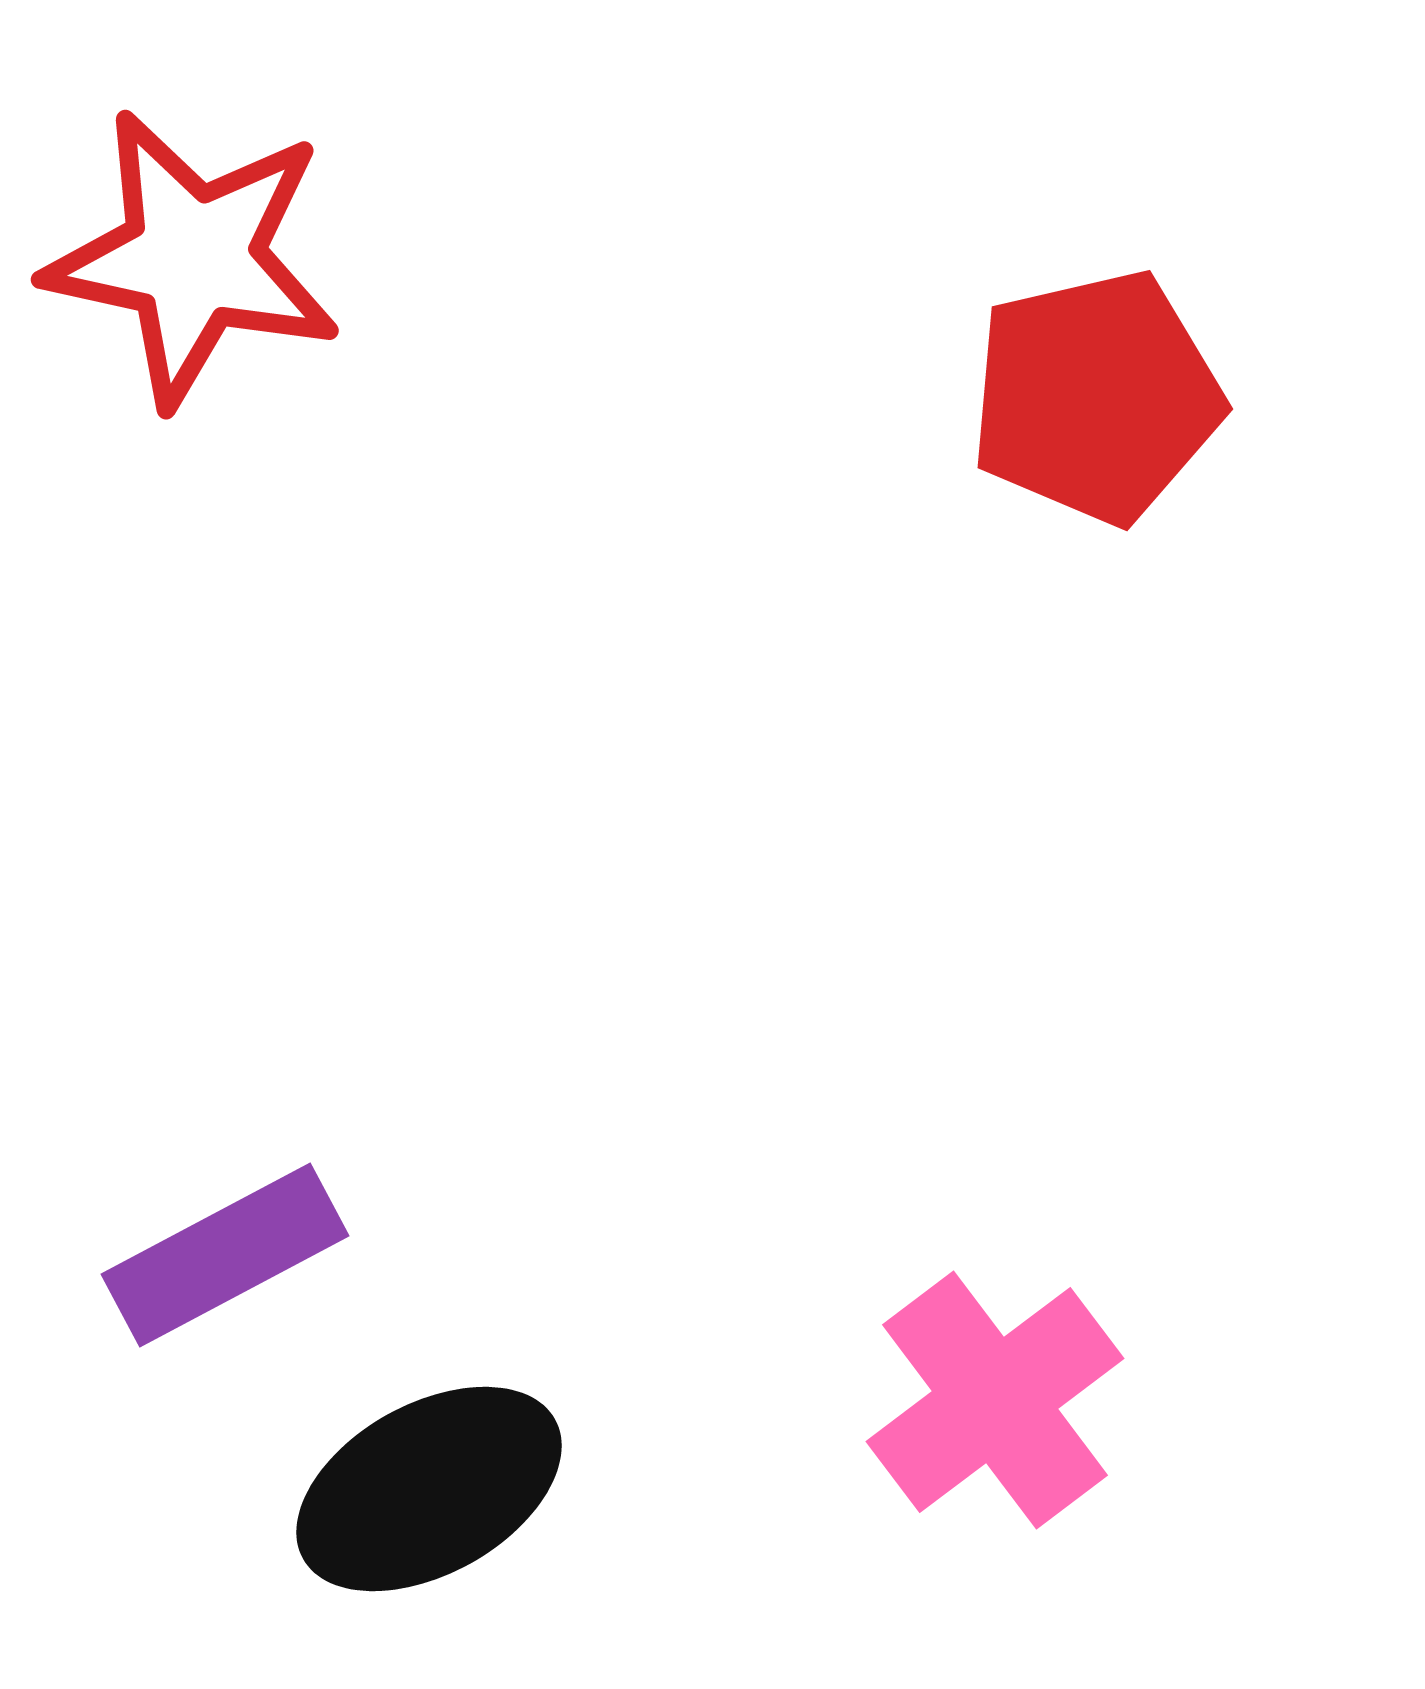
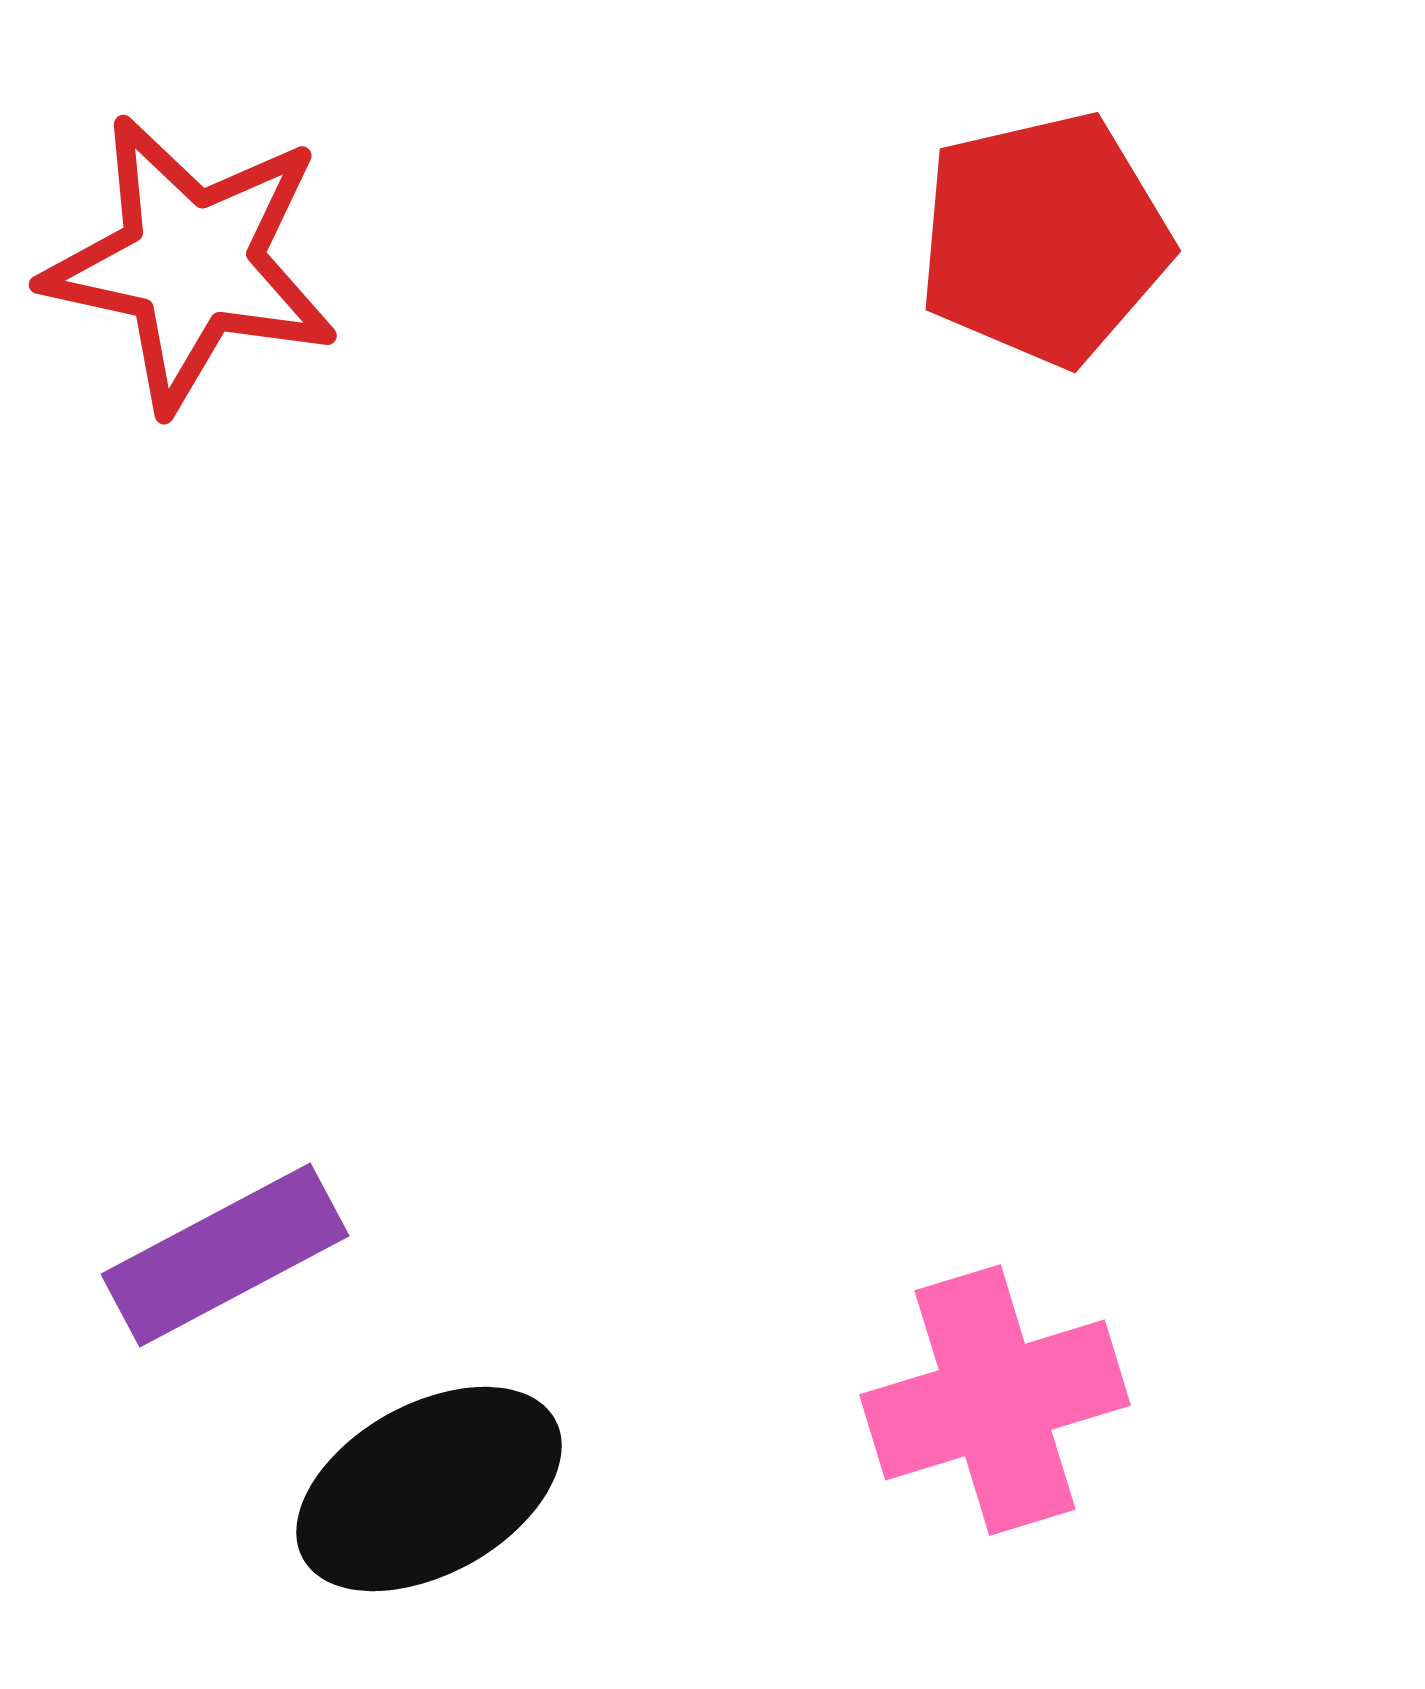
red star: moved 2 px left, 5 px down
red pentagon: moved 52 px left, 158 px up
pink cross: rotated 20 degrees clockwise
